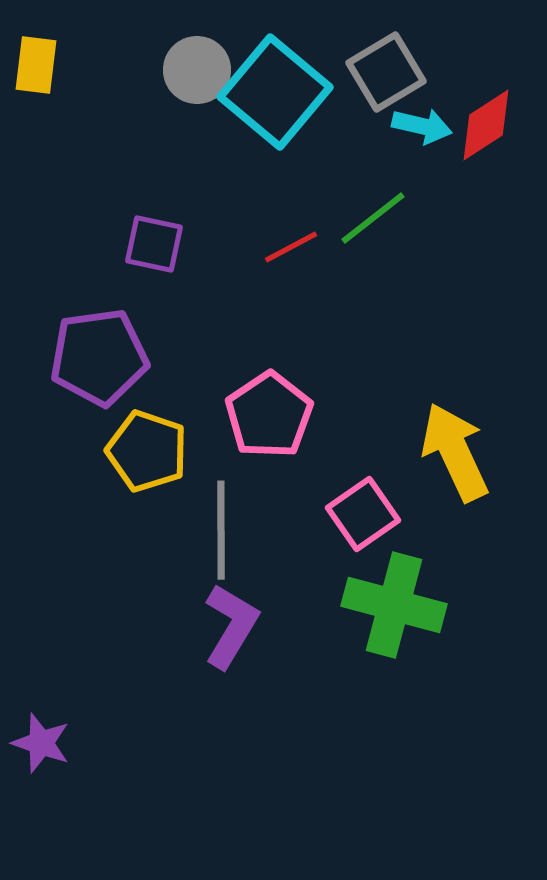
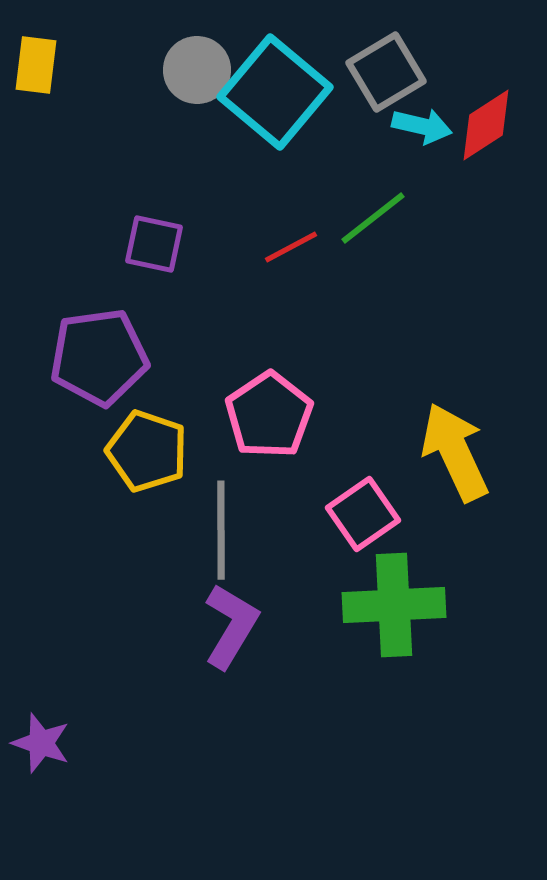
green cross: rotated 18 degrees counterclockwise
